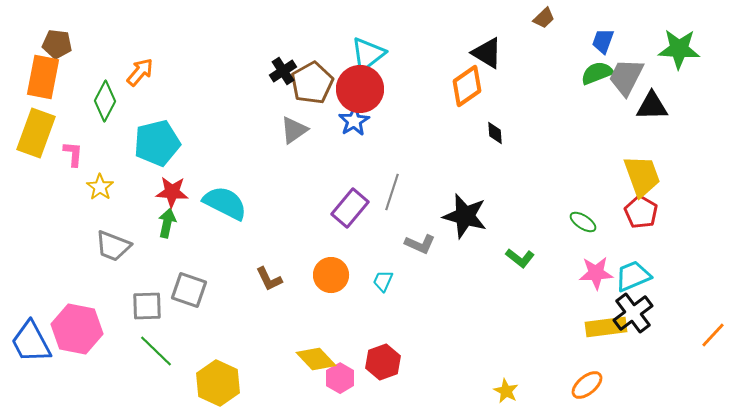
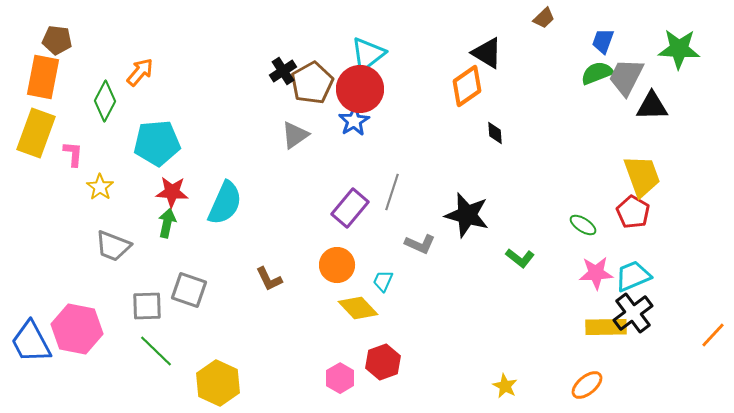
brown pentagon at (57, 44): moved 4 px up
gray triangle at (294, 130): moved 1 px right, 5 px down
cyan pentagon at (157, 143): rotated 9 degrees clockwise
cyan semicircle at (225, 203): rotated 87 degrees clockwise
red pentagon at (641, 212): moved 8 px left
black star at (465, 216): moved 2 px right, 1 px up
green ellipse at (583, 222): moved 3 px down
orange circle at (331, 275): moved 6 px right, 10 px up
yellow rectangle at (606, 327): rotated 6 degrees clockwise
yellow diamond at (316, 359): moved 42 px right, 51 px up
yellow star at (506, 391): moved 1 px left, 5 px up
